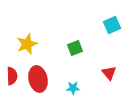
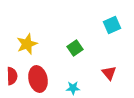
green square: rotated 14 degrees counterclockwise
